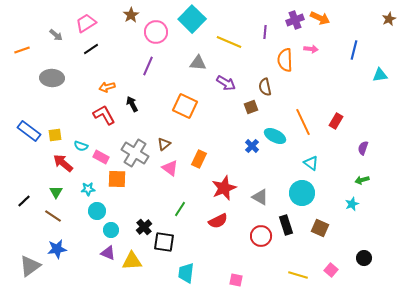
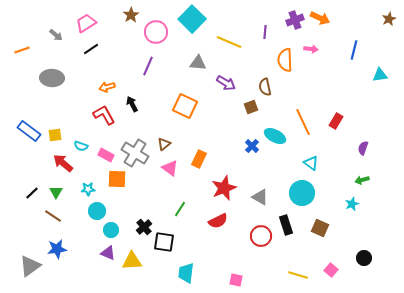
pink rectangle at (101, 157): moved 5 px right, 2 px up
black line at (24, 201): moved 8 px right, 8 px up
